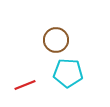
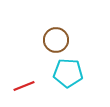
red line: moved 1 px left, 1 px down
